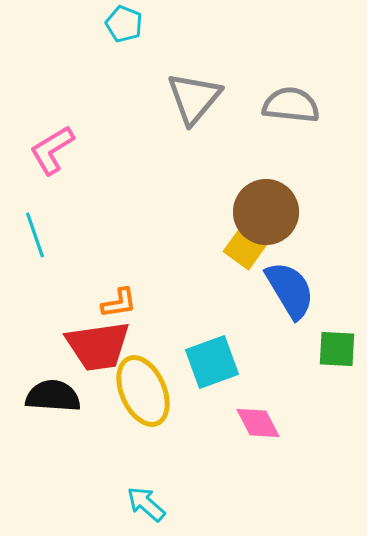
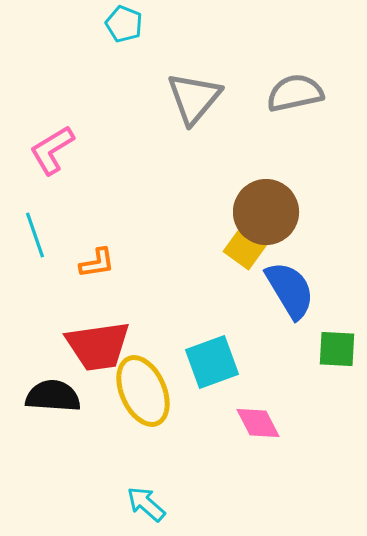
gray semicircle: moved 4 px right, 12 px up; rotated 18 degrees counterclockwise
orange L-shape: moved 22 px left, 40 px up
